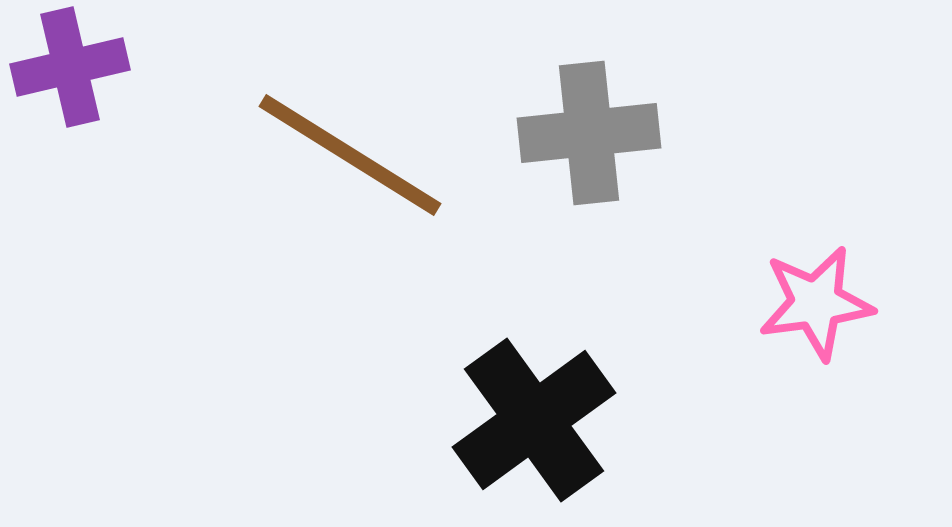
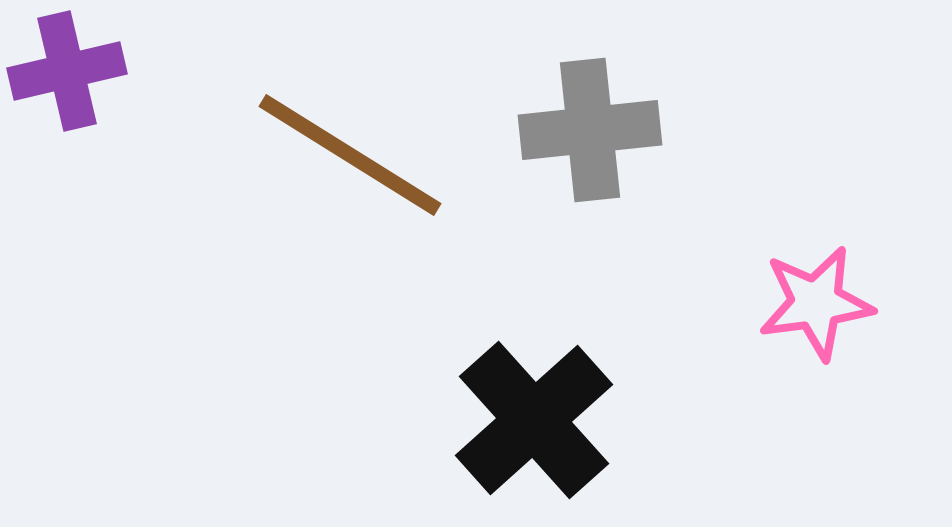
purple cross: moved 3 px left, 4 px down
gray cross: moved 1 px right, 3 px up
black cross: rotated 6 degrees counterclockwise
